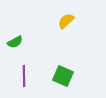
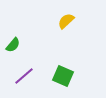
green semicircle: moved 2 px left, 3 px down; rotated 21 degrees counterclockwise
purple line: rotated 50 degrees clockwise
